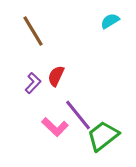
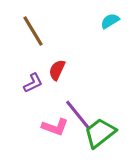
red semicircle: moved 1 px right, 6 px up
purple L-shape: rotated 20 degrees clockwise
pink L-shape: rotated 24 degrees counterclockwise
green trapezoid: moved 3 px left, 3 px up
